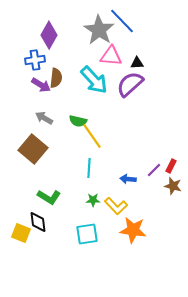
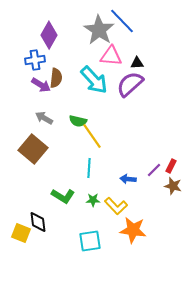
green L-shape: moved 14 px right, 1 px up
cyan square: moved 3 px right, 7 px down
